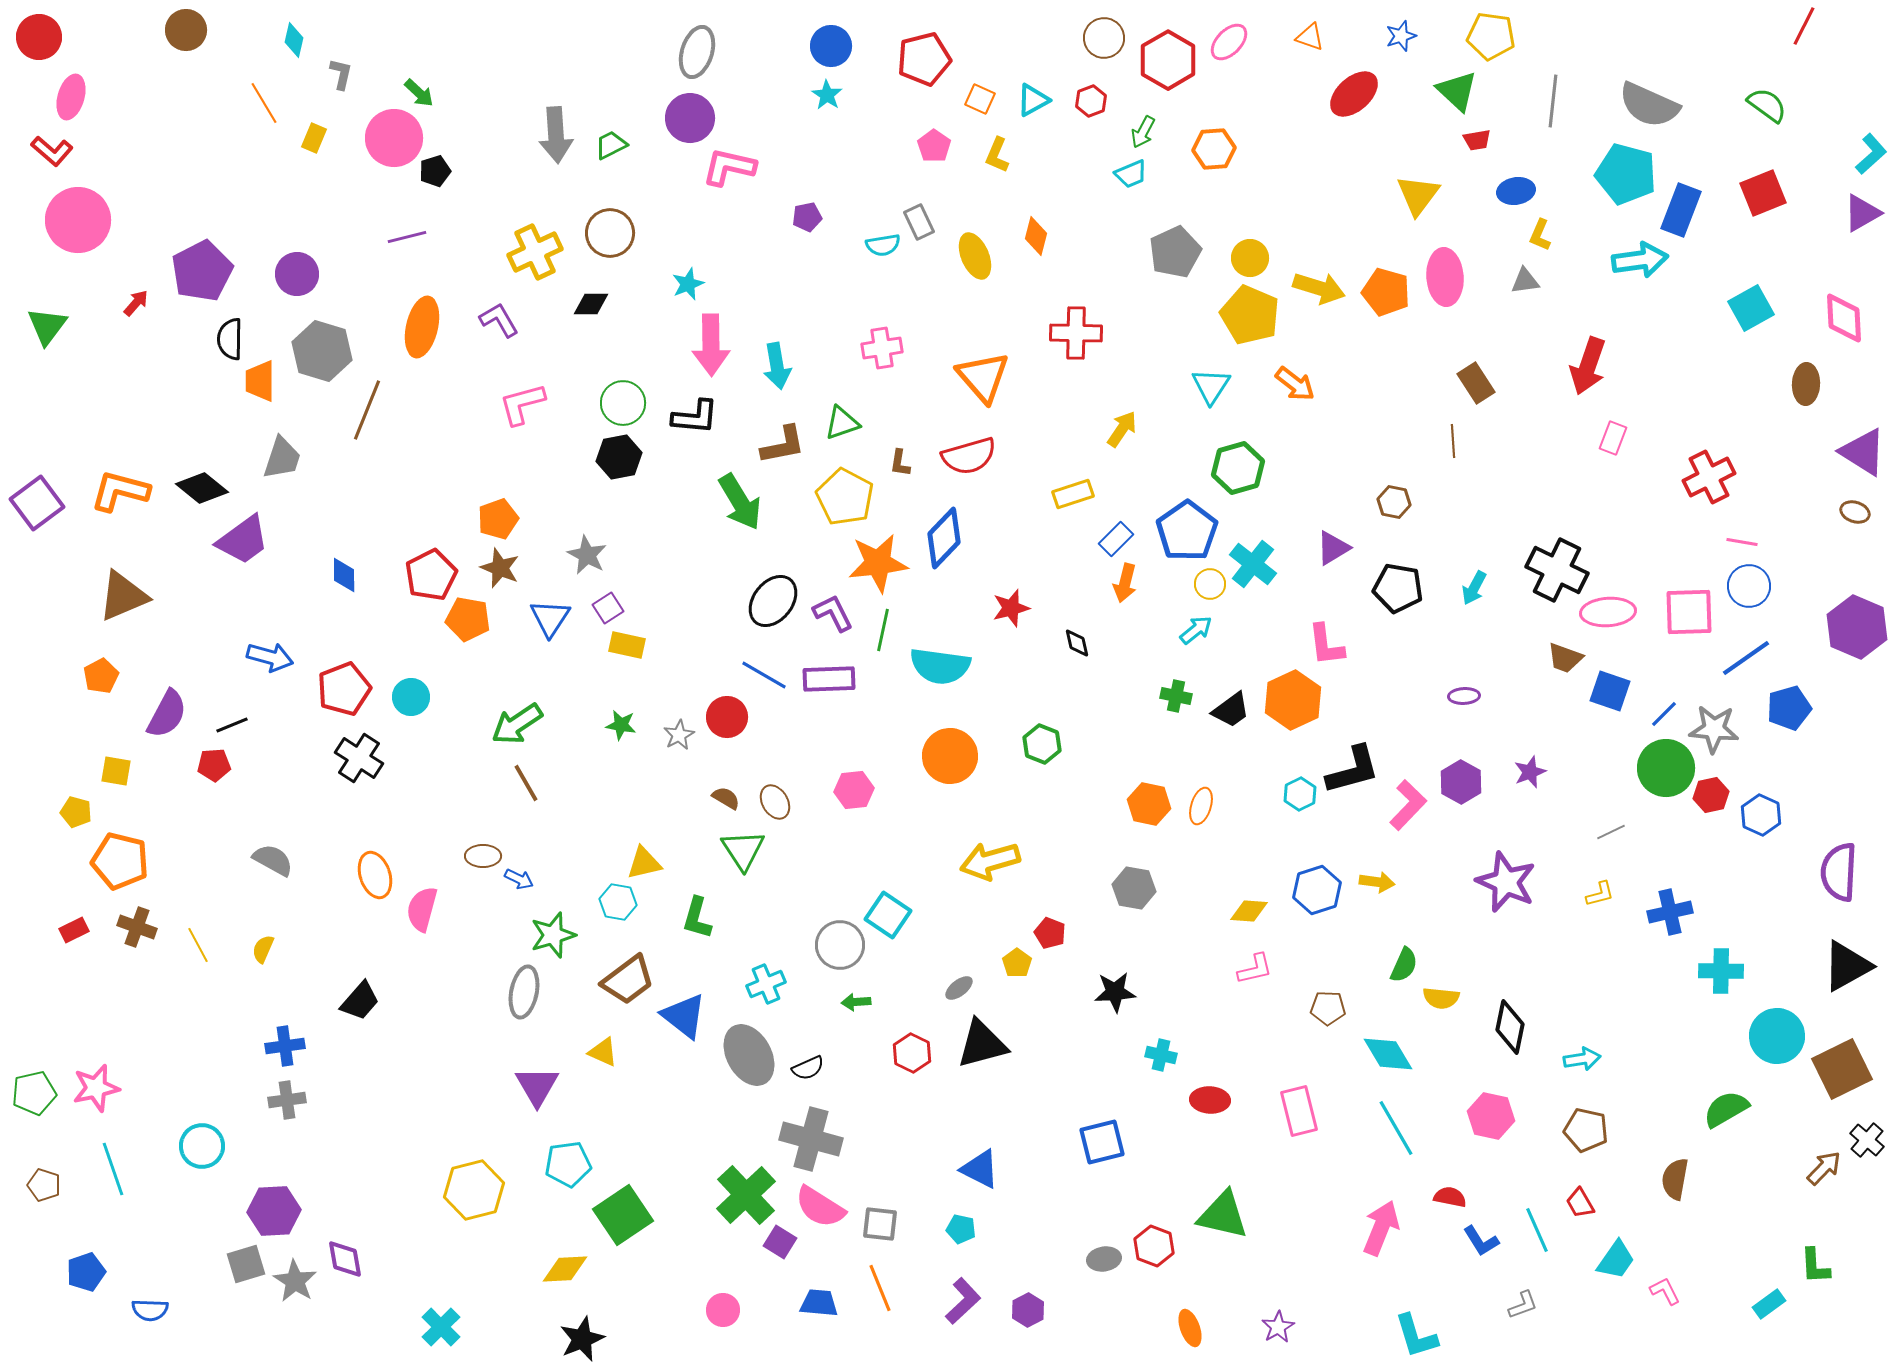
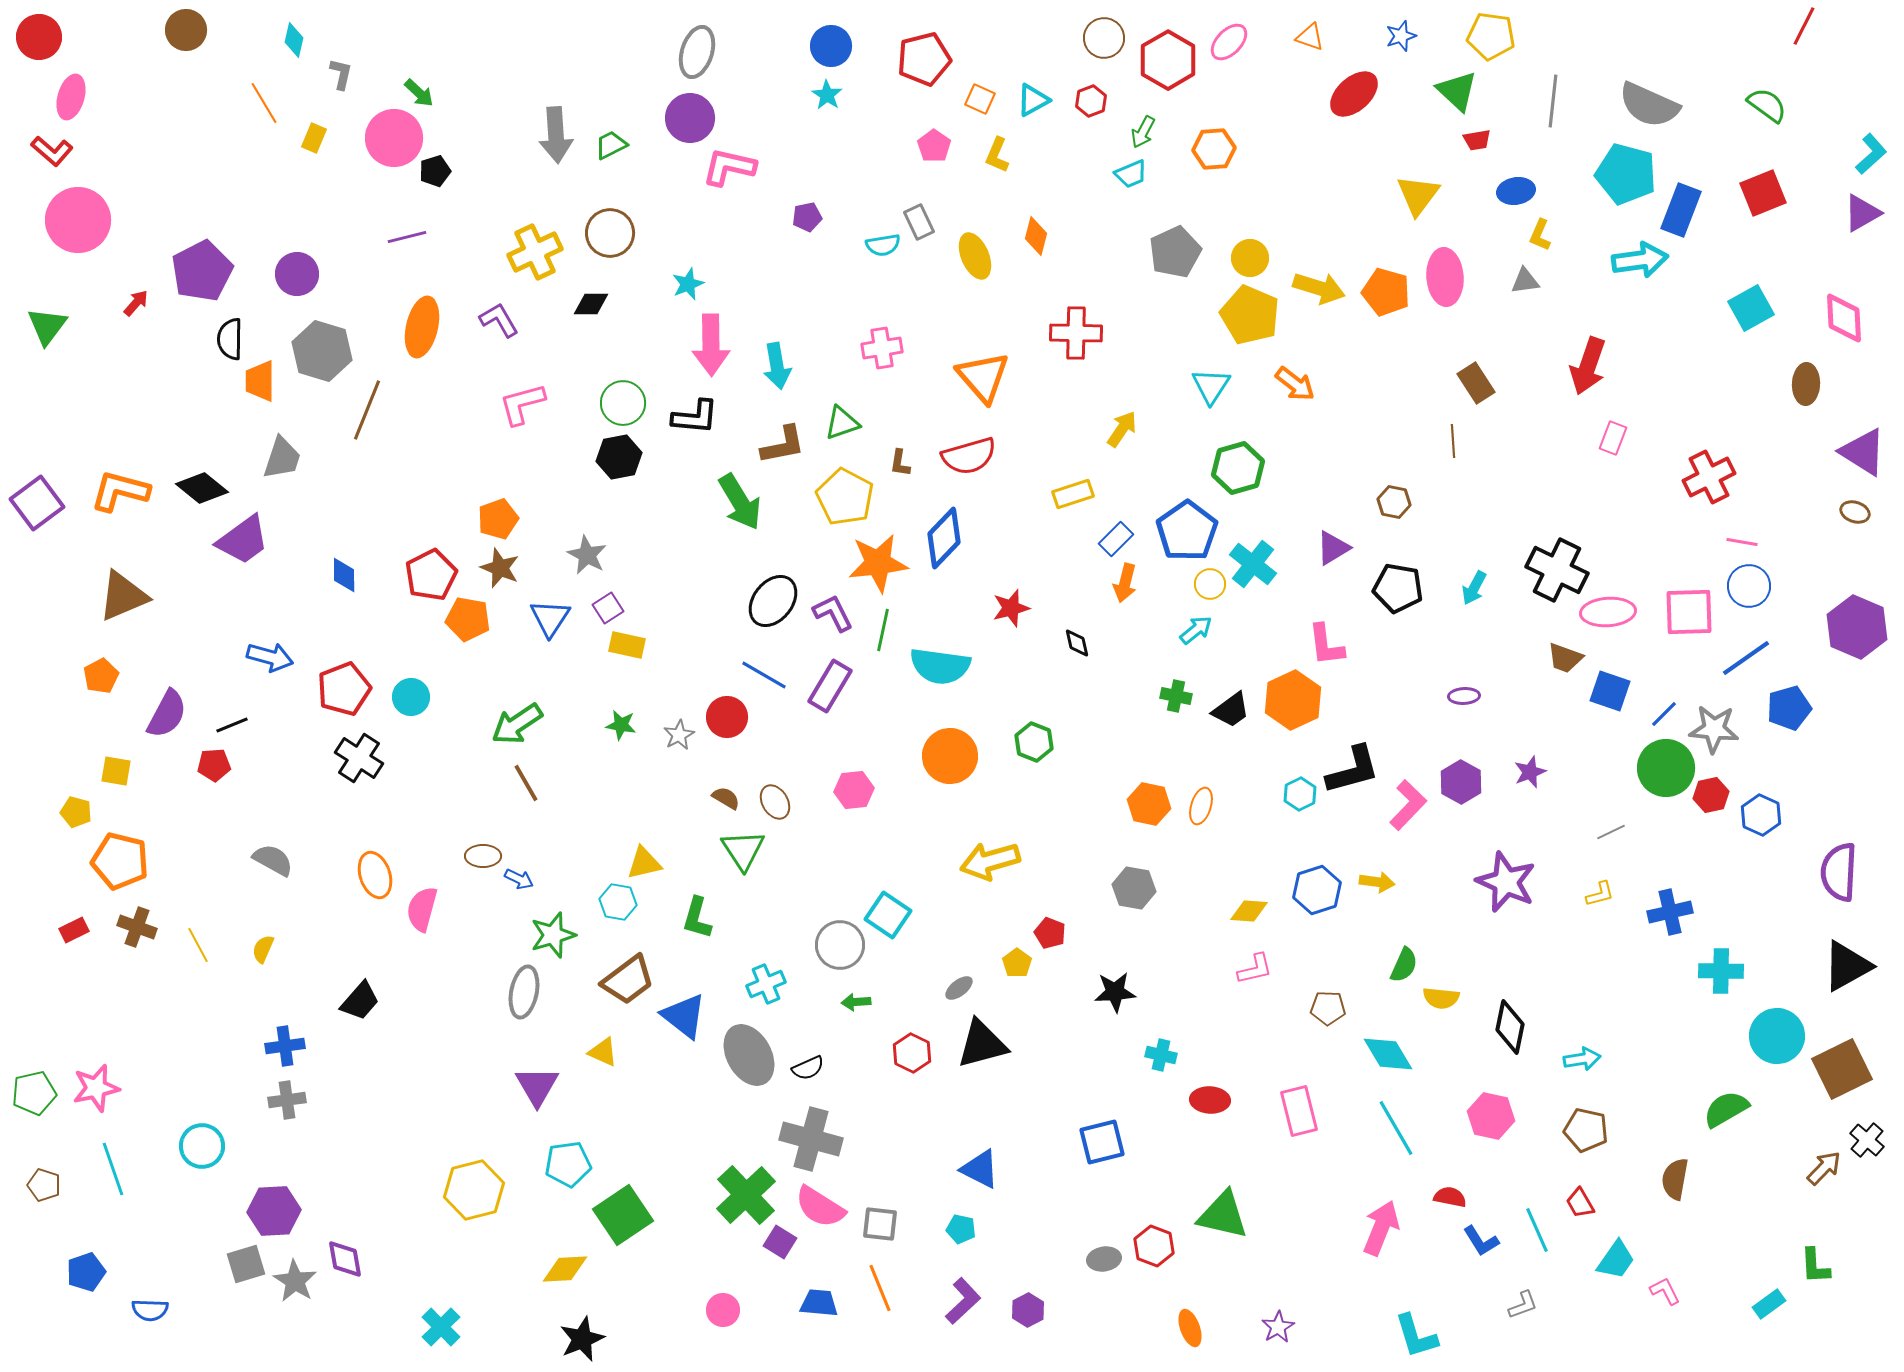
purple rectangle at (829, 679): moved 1 px right, 7 px down; rotated 57 degrees counterclockwise
green hexagon at (1042, 744): moved 8 px left, 2 px up
